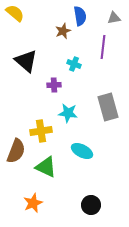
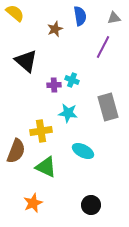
brown star: moved 8 px left, 2 px up
purple line: rotated 20 degrees clockwise
cyan cross: moved 2 px left, 16 px down
cyan ellipse: moved 1 px right
